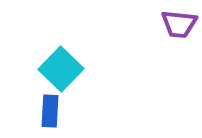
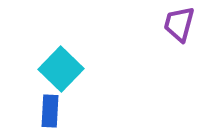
purple trapezoid: rotated 99 degrees clockwise
